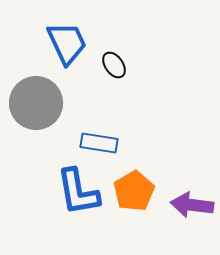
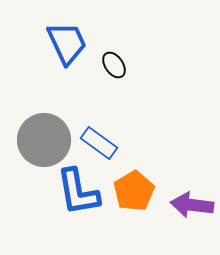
gray circle: moved 8 px right, 37 px down
blue rectangle: rotated 27 degrees clockwise
